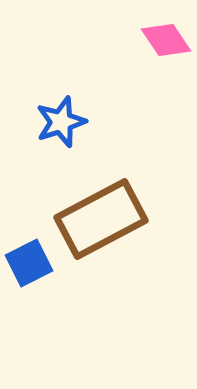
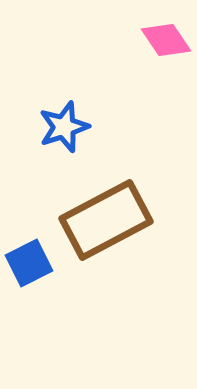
blue star: moved 3 px right, 5 px down
brown rectangle: moved 5 px right, 1 px down
